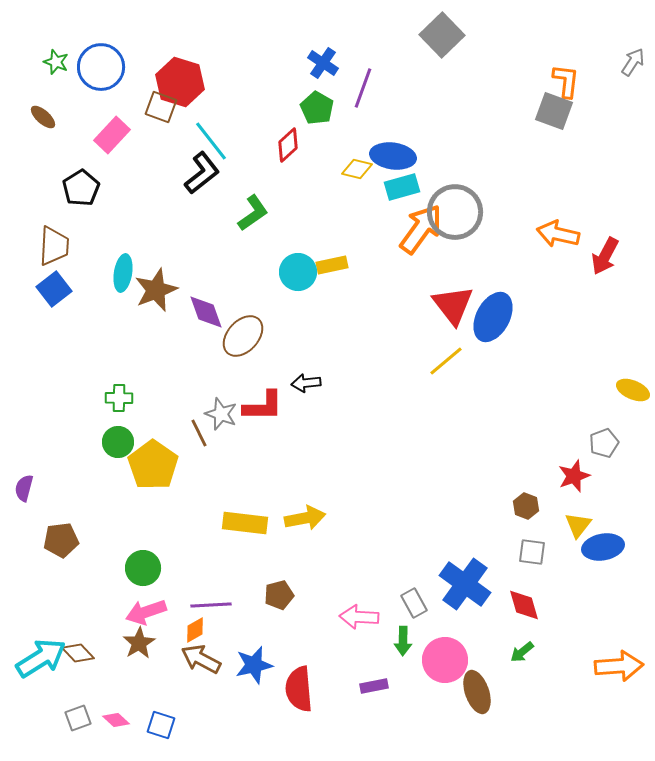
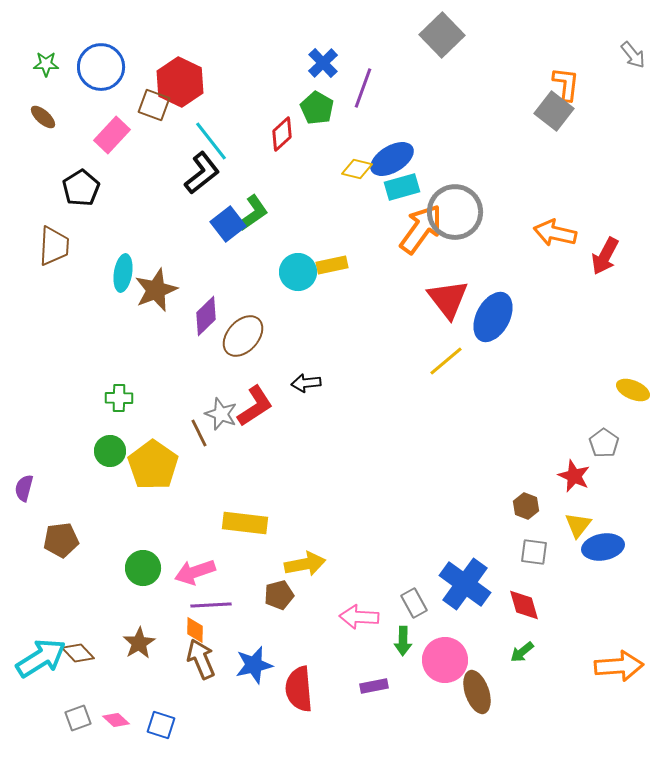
green star at (56, 62): moved 10 px left, 2 px down; rotated 20 degrees counterclockwise
gray arrow at (633, 62): moved 7 px up; rotated 108 degrees clockwise
blue cross at (323, 63): rotated 12 degrees clockwise
orange L-shape at (566, 81): moved 3 px down
red hexagon at (180, 82): rotated 9 degrees clockwise
brown square at (161, 107): moved 7 px left, 2 px up
gray square at (554, 111): rotated 18 degrees clockwise
red diamond at (288, 145): moved 6 px left, 11 px up
blue ellipse at (393, 156): moved 1 px left, 3 px down; rotated 39 degrees counterclockwise
orange arrow at (558, 234): moved 3 px left, 1 px up
blue square at (54, 289): moved 174 px right, 65 px up
red triangle at (453, 305): moved 5 px left, 6 px up
purple diamond at (206, 312): moved 4 px down; rotated 66 degrees clockwise
red L-shape at (263, 406): moved 8 px left; rotated 33 degrees counterclockwise
green circle at (118, 442): moved 8 px left, 9 px down
gray pentagon at (604, 443): rotated 16 degrees counterclockwise
red star at (574, 476): rotated 28 degrees counterclockwise
yellow arrow at (305, 518): moved 46 px down
gray square at (532, 552): moved 2 px right
pink arrow at (146, 612): moved 49 px right, 40 px up
orange diamond at (195, 630): rotated 60 degrees counterclockwise
brown arrow at (201, 659): rotated 39 degrees clockwise
